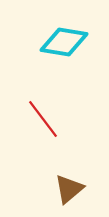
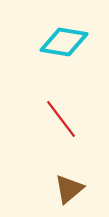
red line: moved 18 px right
